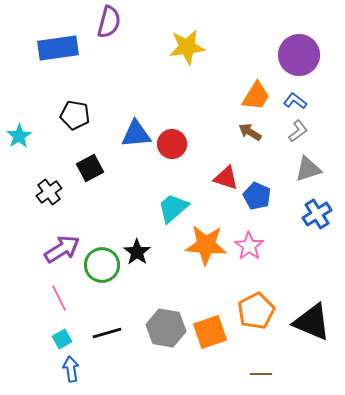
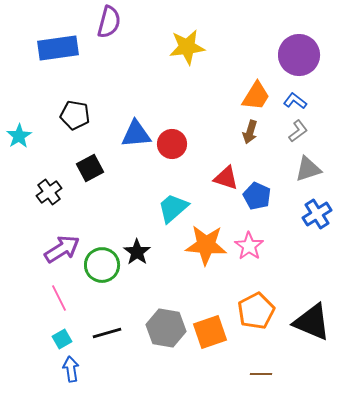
brown arrow: rotated 105 degrees counterclockwise
